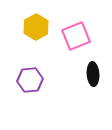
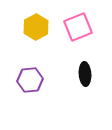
pink square: moved 2 px right, 9 px up
black ellipse: moved 8 px left
